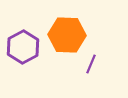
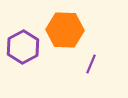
orange hexagon: moved 2 px left, 5 px up
